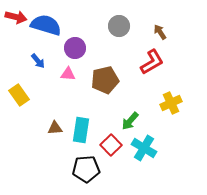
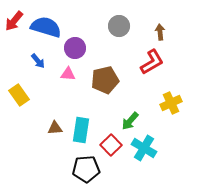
red arrow: moved 2 px left, 4 px down; rotated 115 degrees clockwise
blue semicircle: moved 2 px down
brown arrow: rotated 28 degrees clockwise
